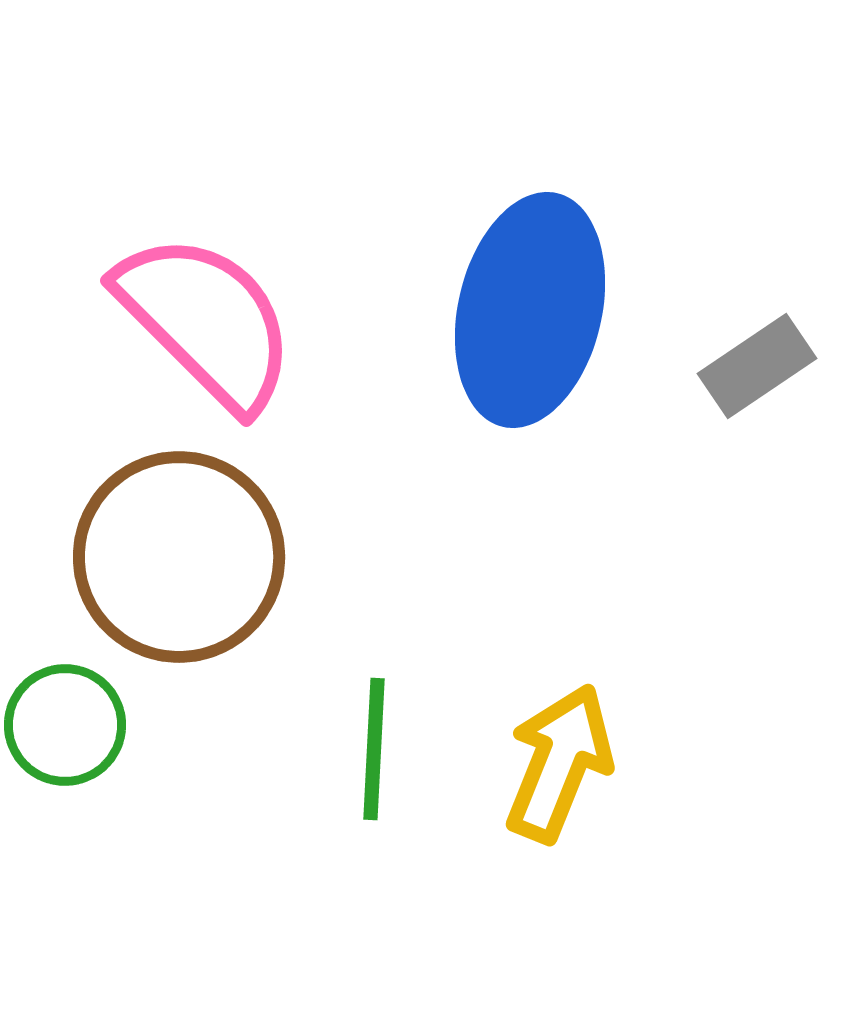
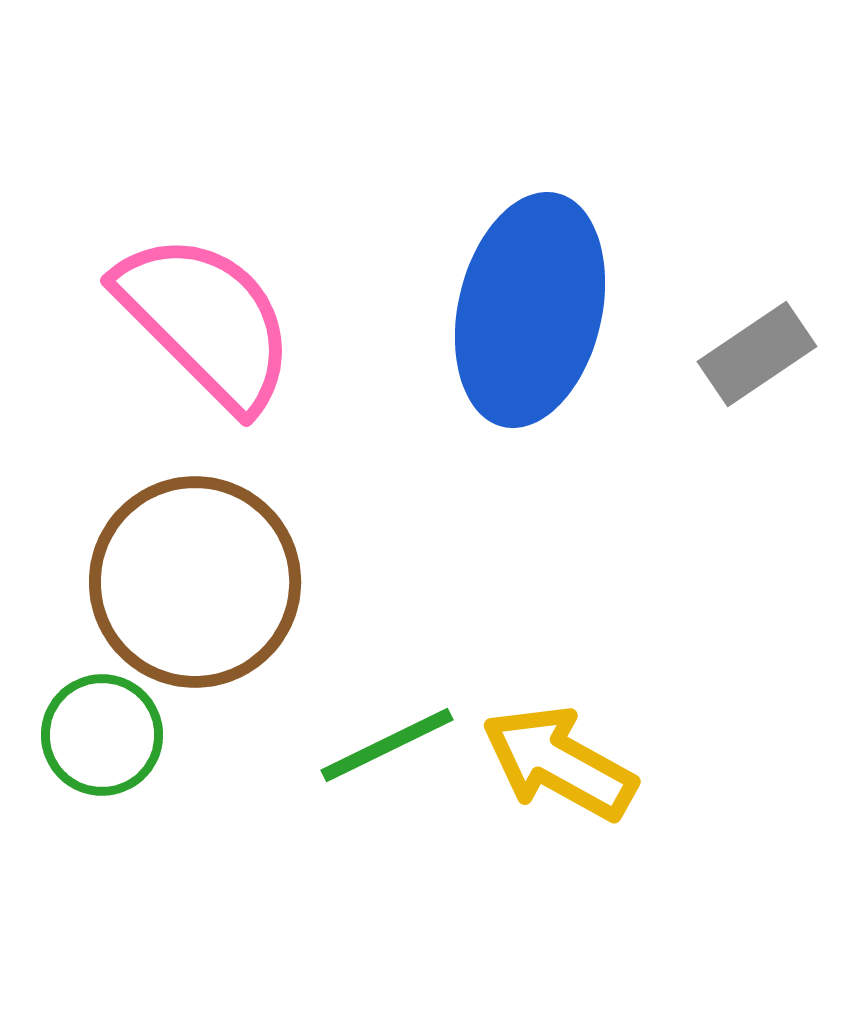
gray rectangle: moved 12 px up
brown circle: moved 16 px right, 25 px down
green circle: moved 37 px right, 10 px down
green line: moved 13 px right, 4 px up; rotated 61 degrees clockwise
yellow arrow: rotated 83 degrees counterclockwise
